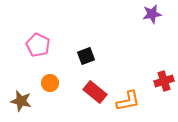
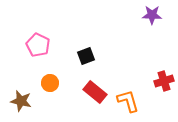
purple star: moved 1 px down; rotated 12 degrees clockwise
orange L-shape: rotated 95 degrees counterclockwise
